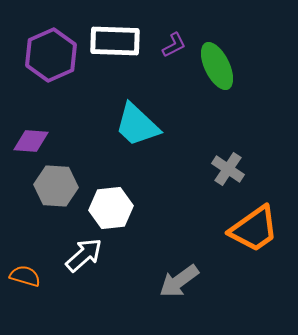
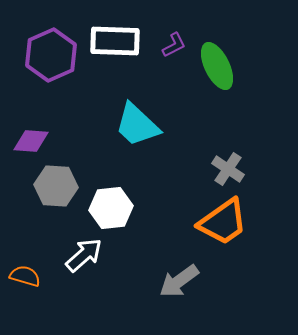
orange trapezoid: moved 31 px left, 7 px up
